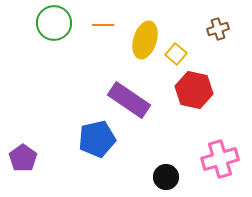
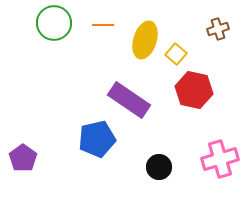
black circle: moved 7 px left, 10 px up
